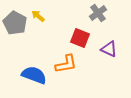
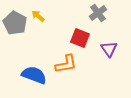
purple triangle: rotated 30 degrees clockwise
